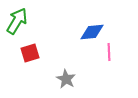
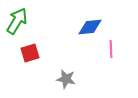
blue diamond: moved 2 px left, 5 px up
pink line: moved 2 px right, 3 px up
gray star: rotated 18 degrees counterclockwise
